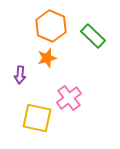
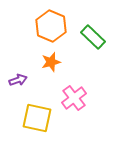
green rectangle: moved 1 px down
orange star: moved 4 px right, 4 px down
purple arrow: moved 2 px left, 5 px down; rotated 114 degrees counterclockwise
pink cross: moved 5 px right
